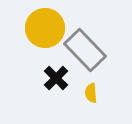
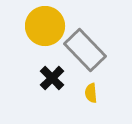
yellow circle: moved 2 px up
black cross: moved 4 px left
